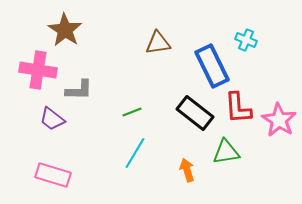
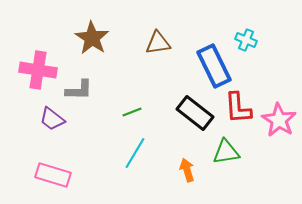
brown star: moved 27 px right, 8 px down
blue rectangle: moved 2 px right
